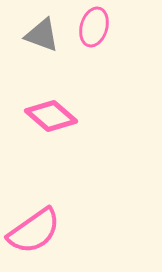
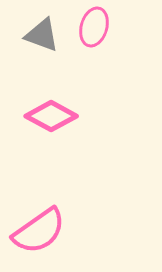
pink diamond: rotated 12 degrees counterclockwise
pink semicircle: moved 5 px right
